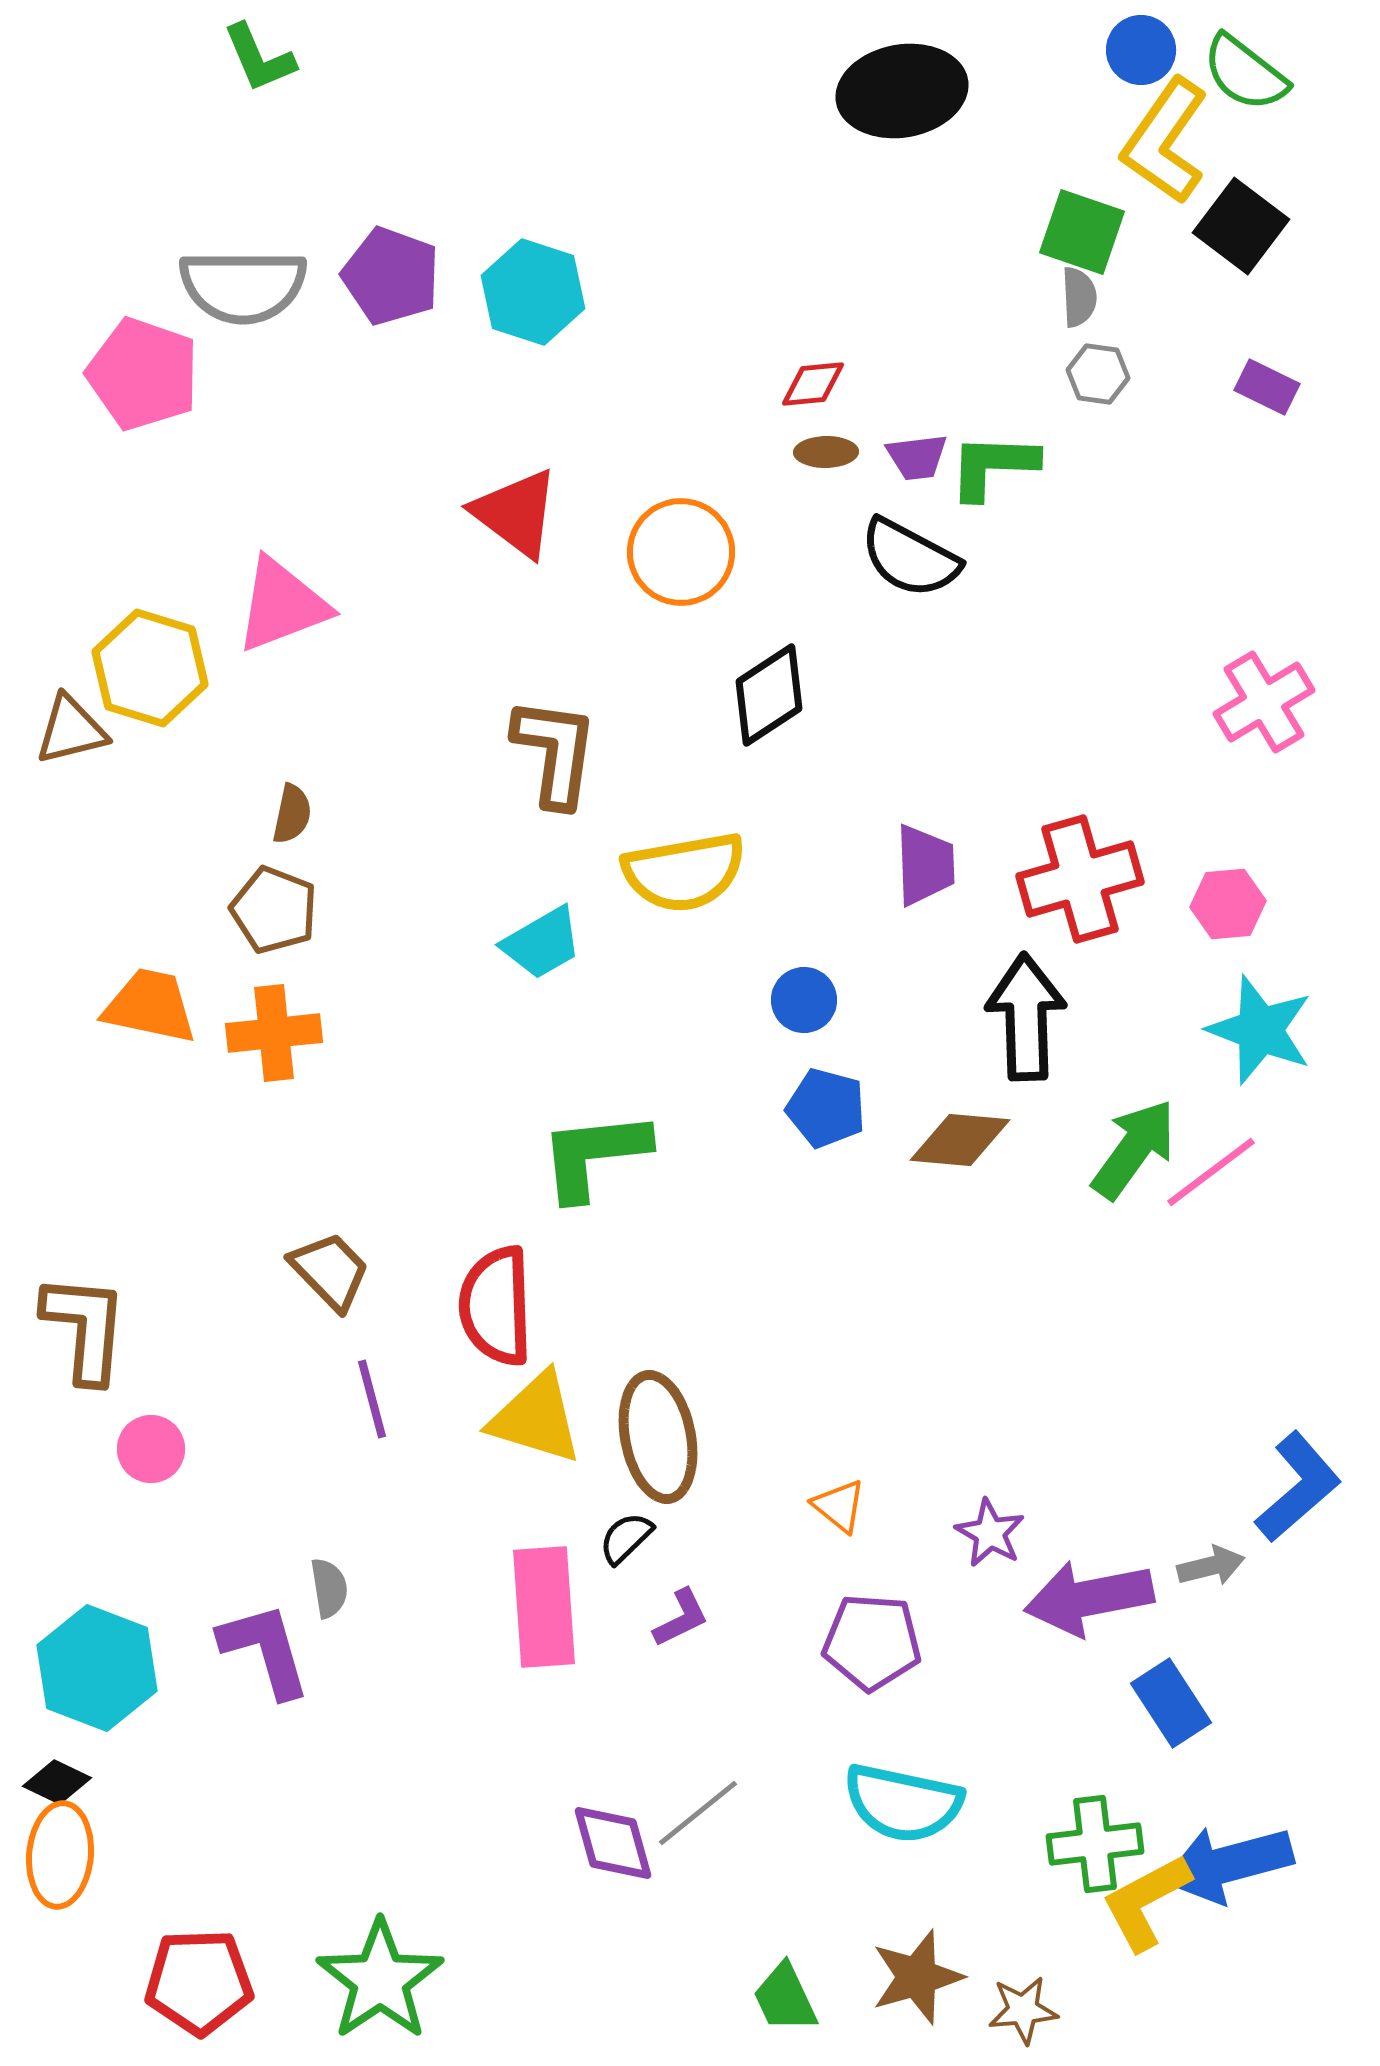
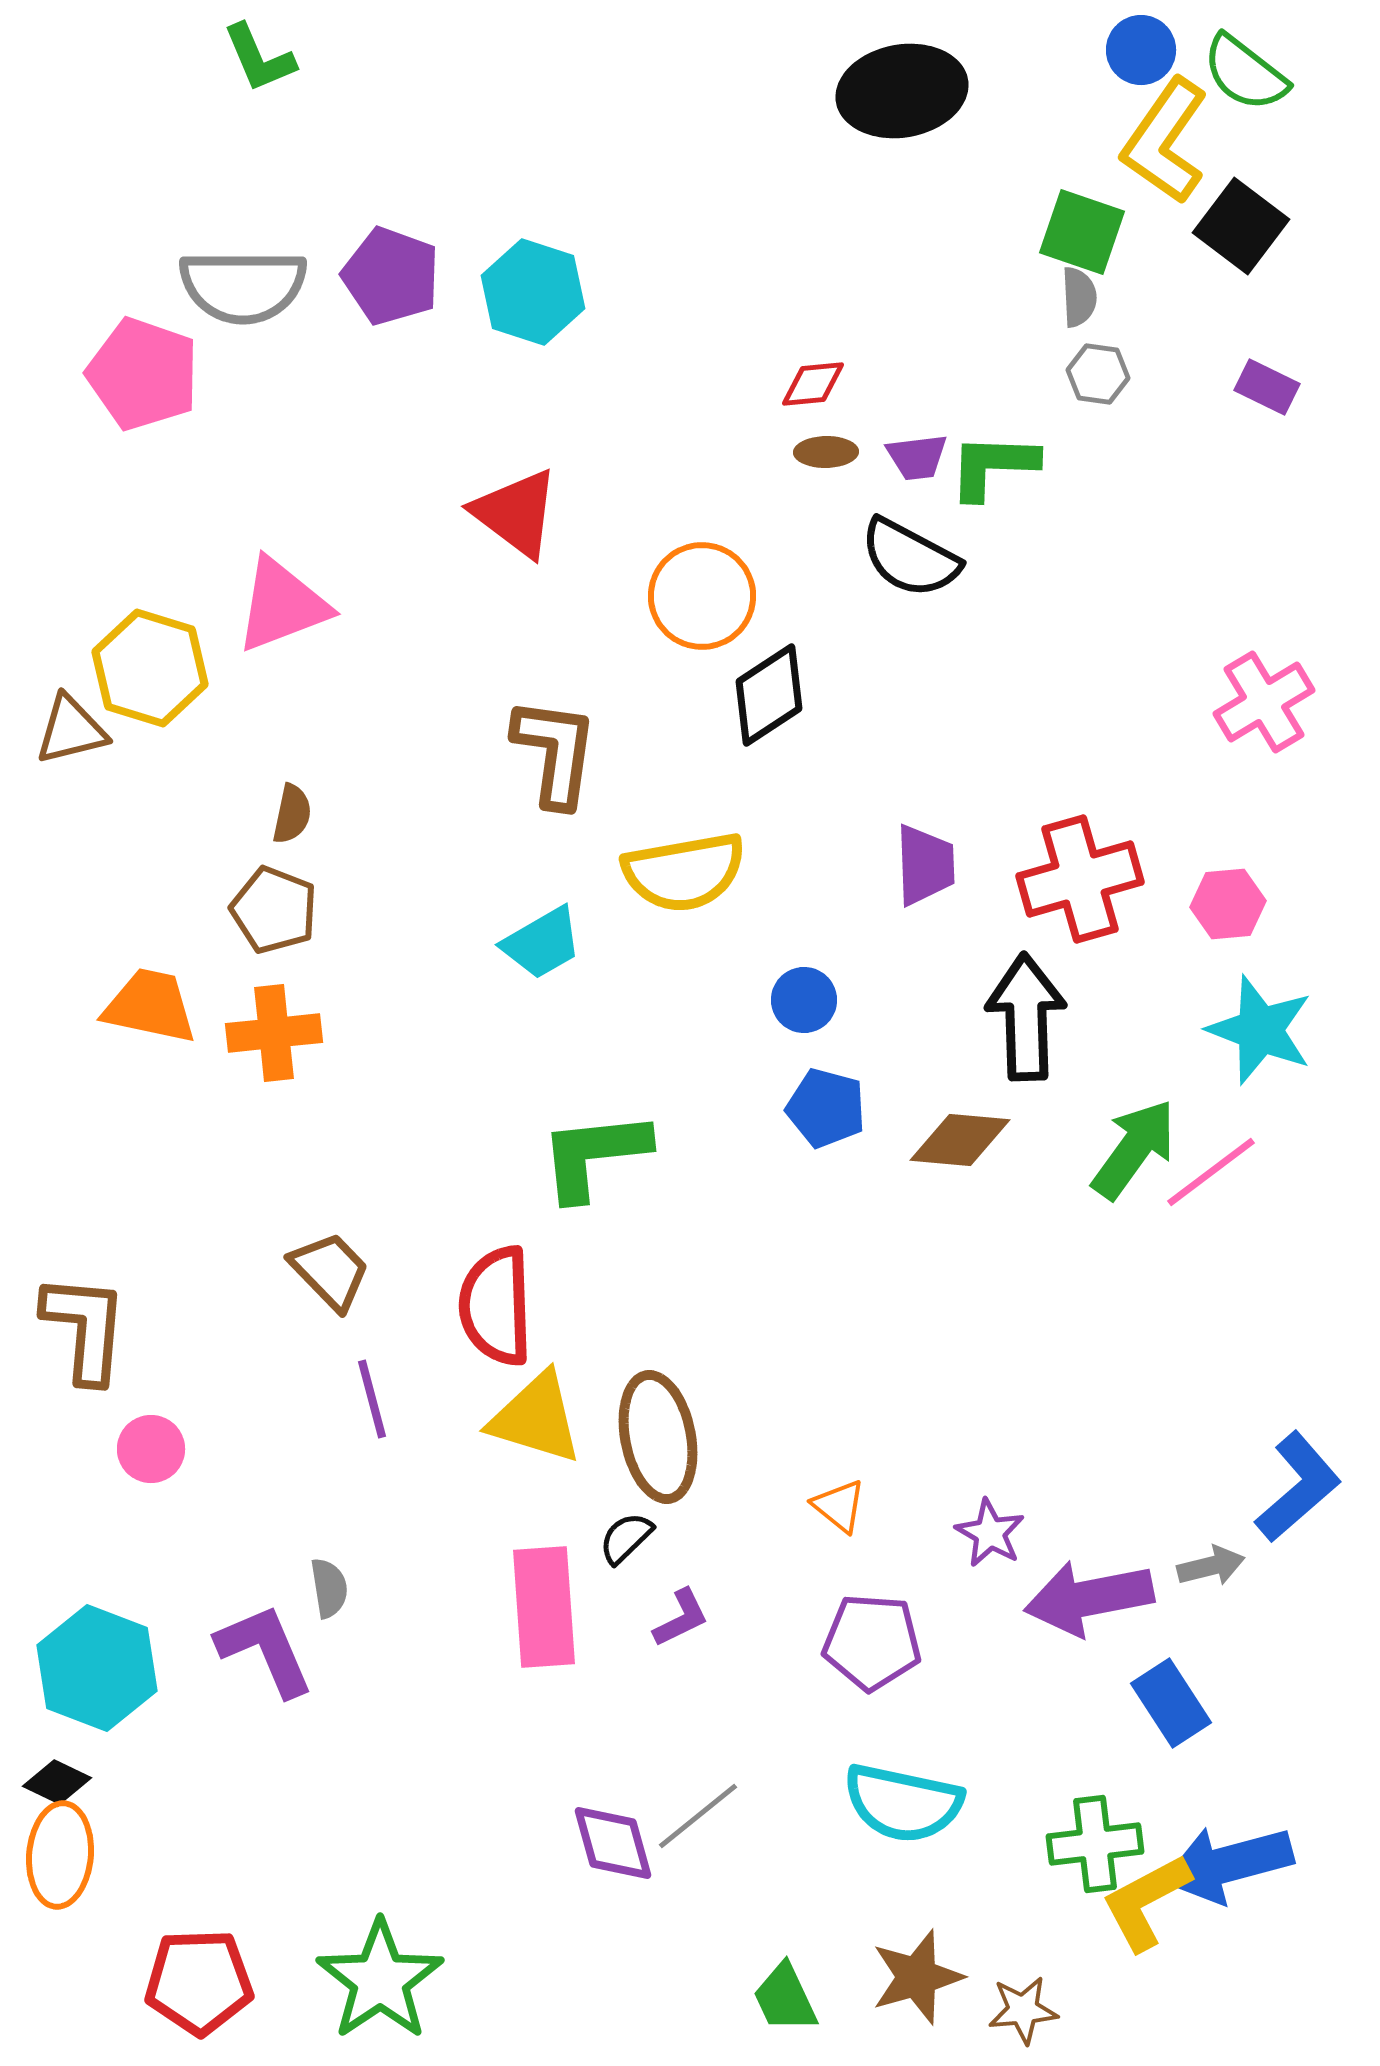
orange circle at (681, 552): moved 21 px right, 44 px down
purple L-shape at (265, 1650): rotated 7 degrees counterclockwise
gray line at (698, 1813): moved 3 px down
